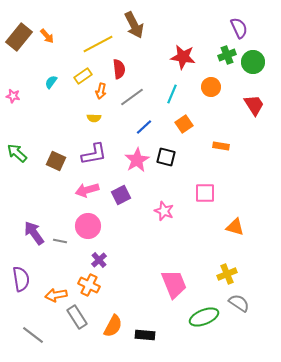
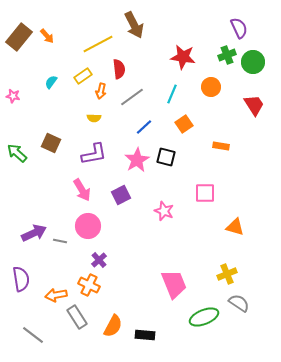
brown square at (56, 161): moved 5 px left, 18 px up
pink arrow at (87, 190): moved 5 px left; rotated 105 degrees counterclockwise
purple arrow at (34, 233): rotated 100 degrees clockwise
